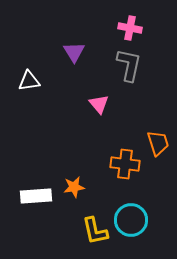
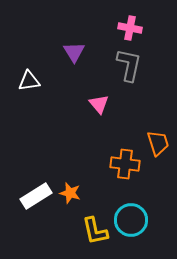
orange star: moved 4 px left, 6 px down; rotated 25 degrees clockwise
white rectangle: rotated 28 degrees counterclockwise
